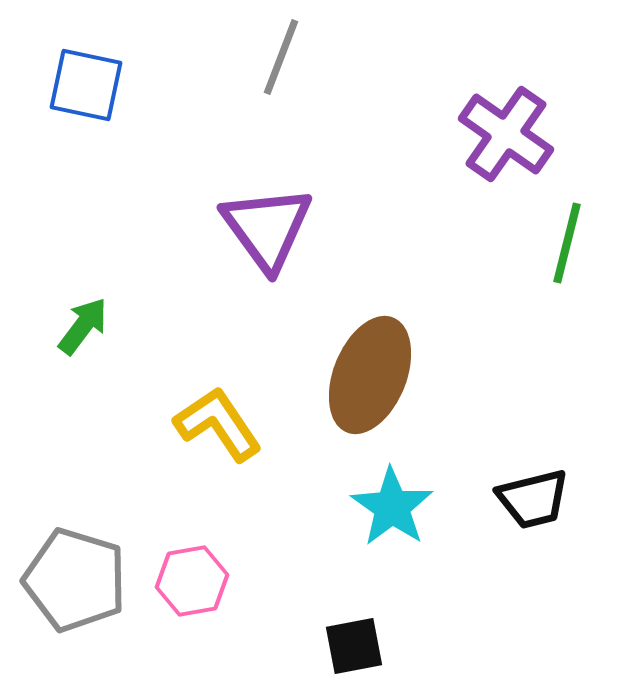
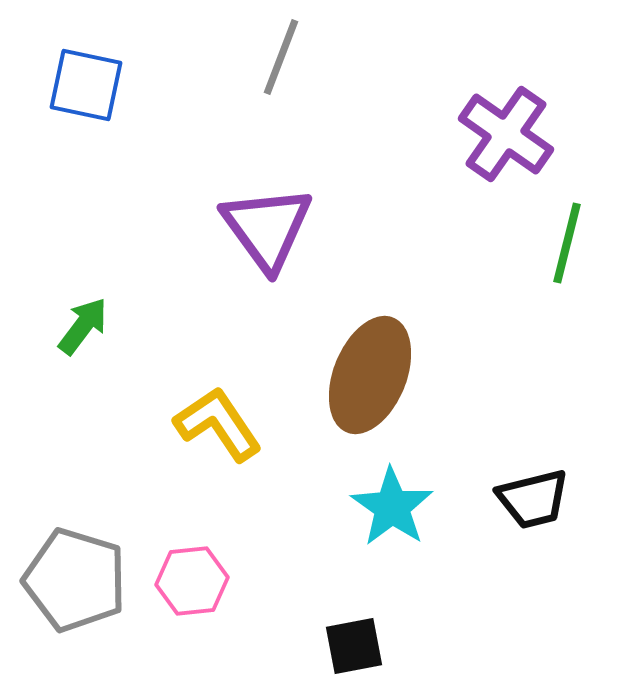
pink hexagon: rotated 4 degrees clockwise
